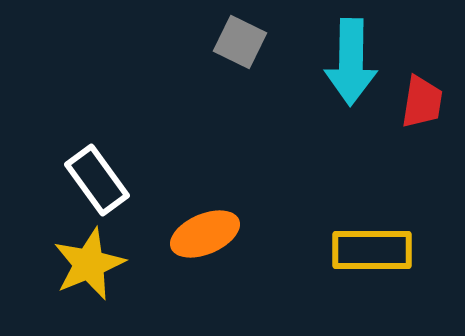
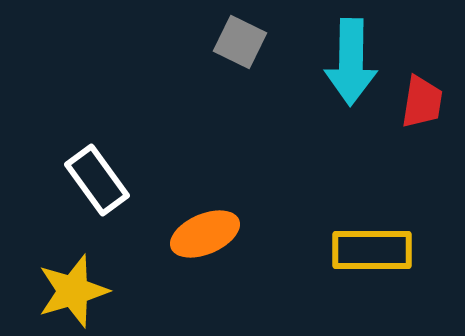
yellow star: moved 16 px left, 27 px down; rotated 6 degrees clockwise
